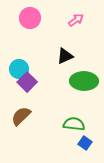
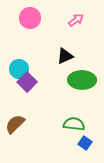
green ellipse: moved 2 px left, 1 px up
brown semicircle: moved 6 px left, 8 px down
